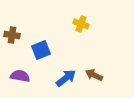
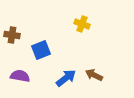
yellow cross: moved 1 px right
